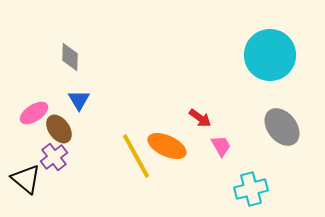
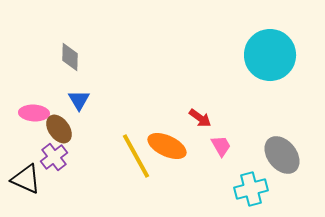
pink ellipse: rotated 36 degrees clockwise
gray ellipse: moved 28 px down
black triangle: rotated 16 degrees counterclockwise
